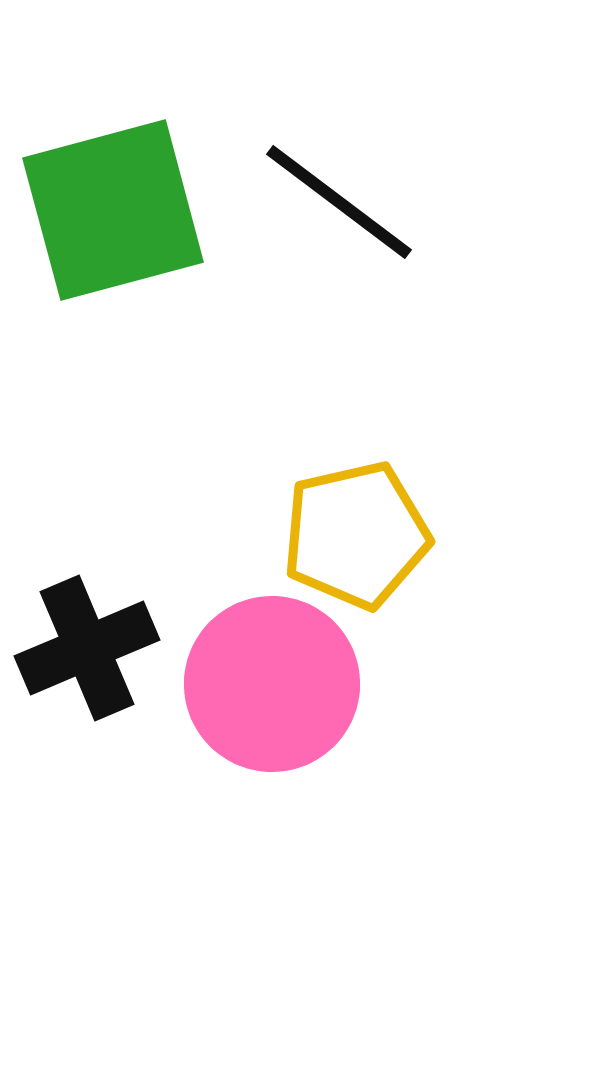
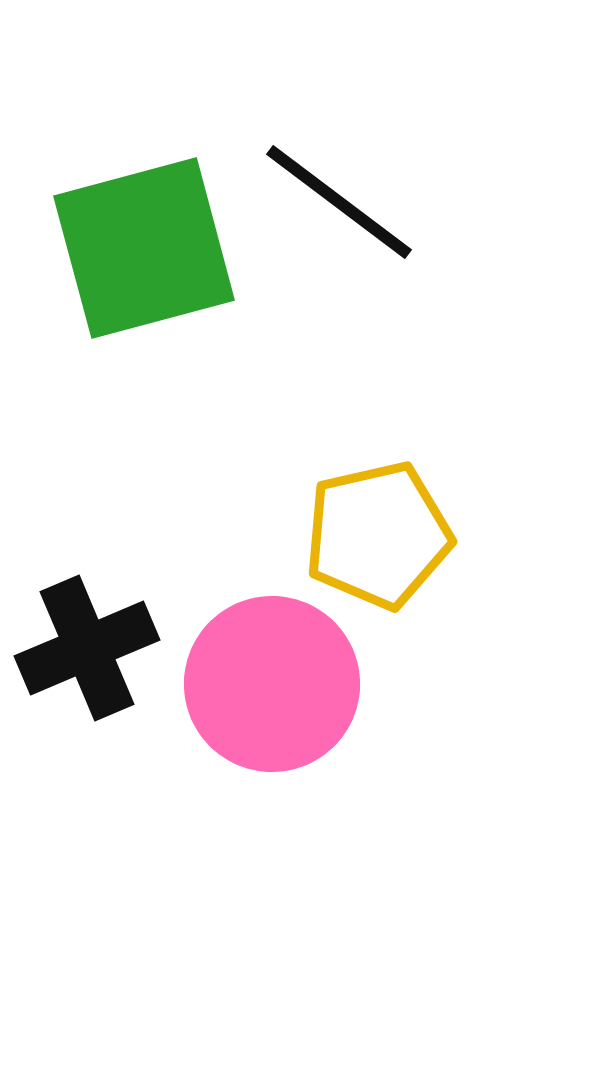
green square: moved 31 px right, 38 px down
yellow pentagon: moved 22 px right
